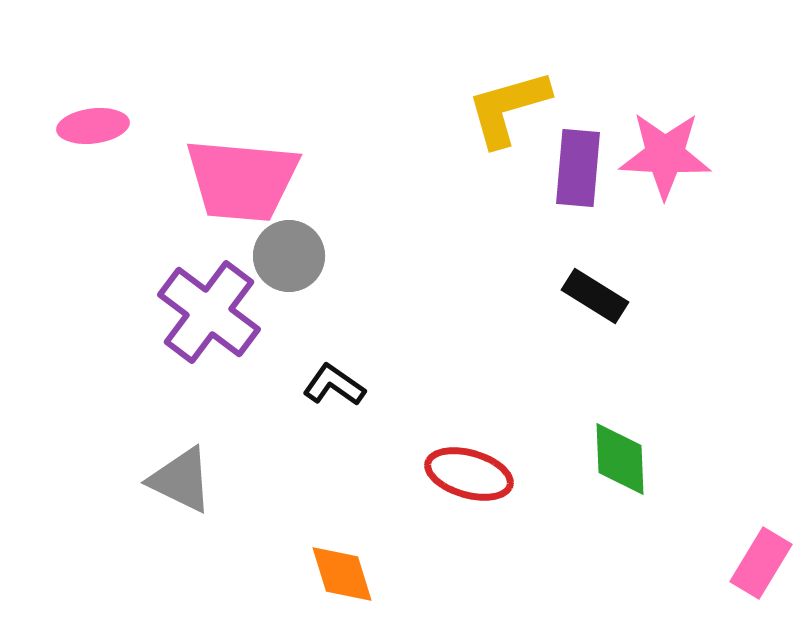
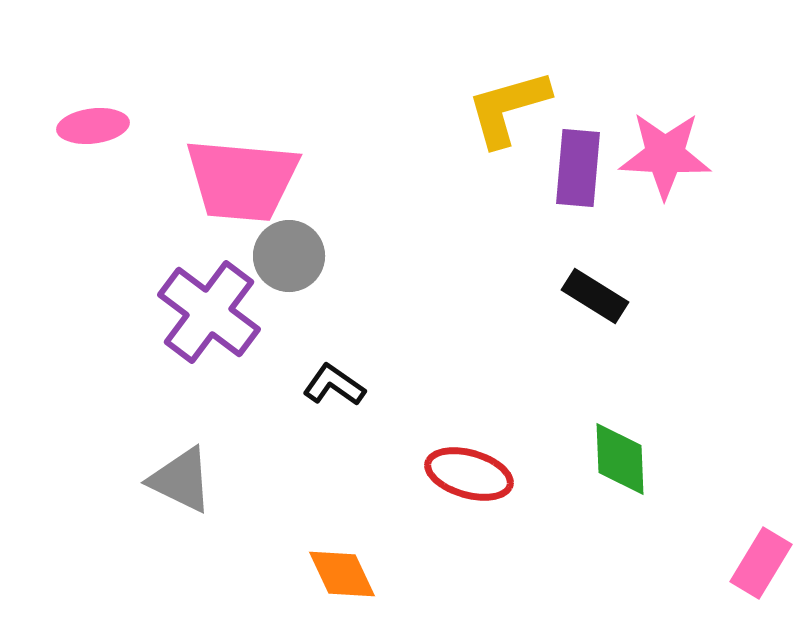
orange diamond: rotated 8 degrees counterclockwise
